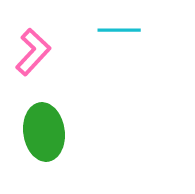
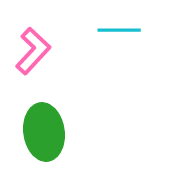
pink L-shape: moved 1 px up
